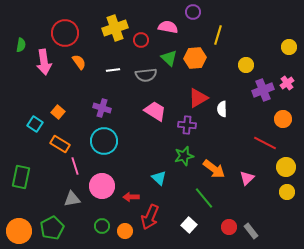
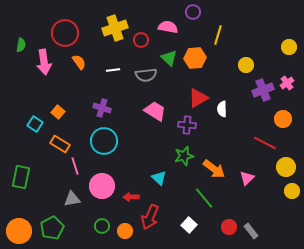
yellow circle at (287, 192): moved 5 px right, 1 px up
